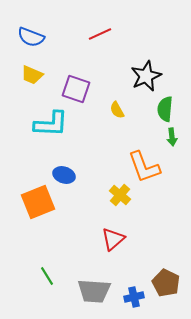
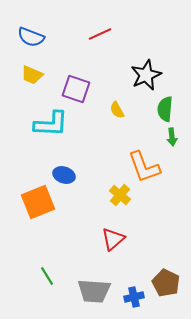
black star: moved 1 px up
